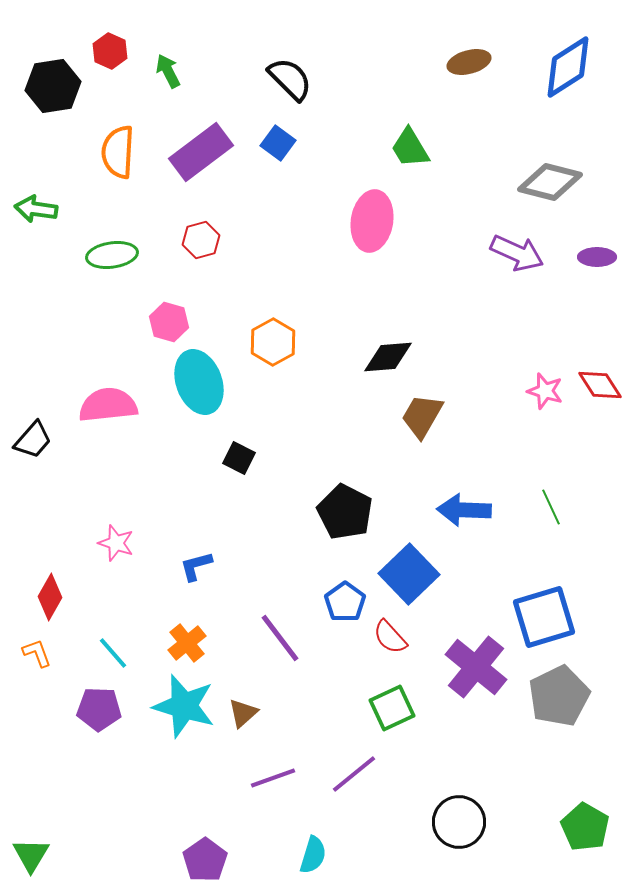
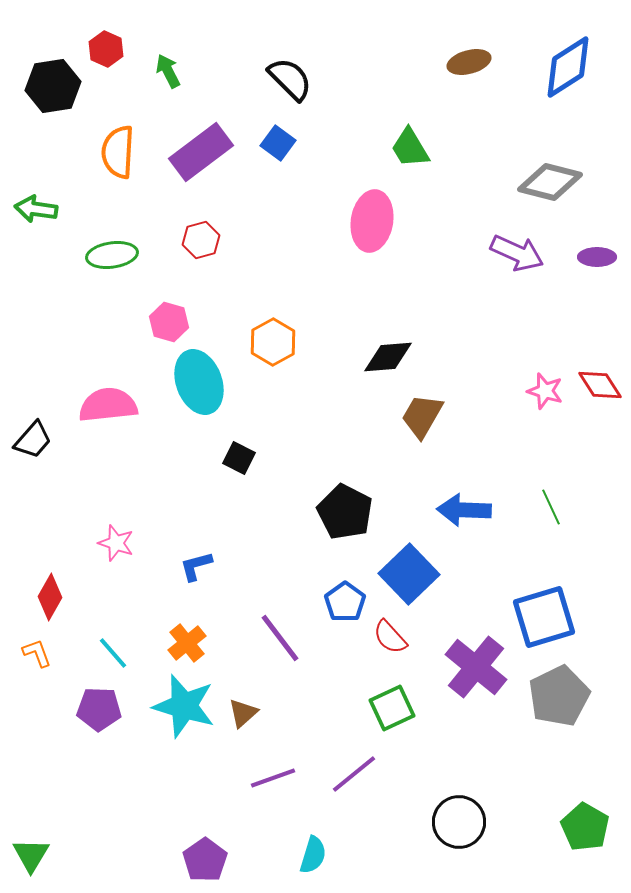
red hexagon at (110, 51): moved 4 px left, 2 px up
